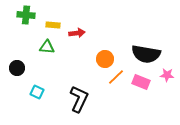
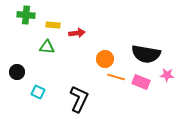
black circle: moved 4 px down
orange line: rotated 60 degrees clockwise
cyan square: moved 1 px right
